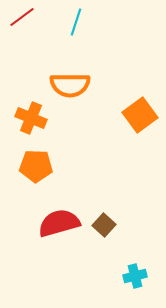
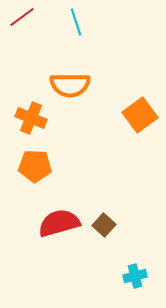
cyan line: rotated 36 degrees counterclockwise
orange pentagon: moved 1 px left
